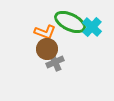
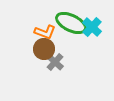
green ellipse: moved 1 px right, 1 px down
brown circle: moved 3 px left
gray cross: rotated 24 degrees counterclockwise
